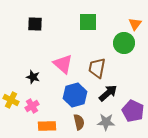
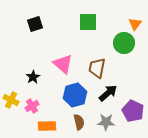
black square: rotated 21 degrees counterclockwise
black star: rotated 24 degrees clockwise
